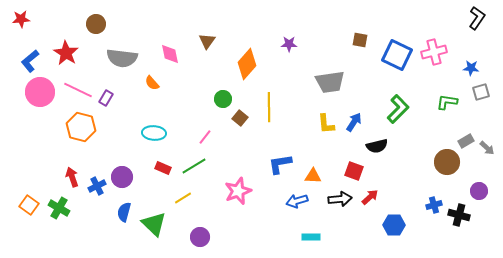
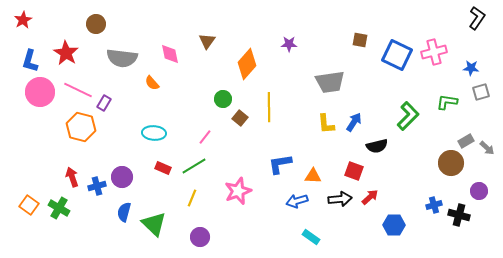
red star at (21, 19): moved 2 px right, 1 px down; rotated 24 degrees counterclockwise
blue L-shape at (30, 61): rotated 35 degrees counterclockwise
purple rectangle at (106, 98): moved 2 px left, 5 px down
green L-shape at (398, 109): moved 10 px right, 7 px down
brown circle at (447, 162): moved 4 px right, 1 px down
blue cross at (97, 186): rotated 12 degrees clockwise
yellow line at (183, 198): moved 9 px right; rotated 36 degrees counterclockwise
cyan rectangle at (311, 237): rotated 36 degrees clockwise
